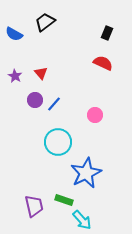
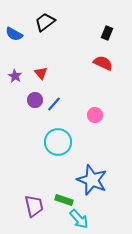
blue star: moved 6 px right, 7 px down; rotated 24 degrees counterclockwise
cyan arrow: moved 3 px left, 1 px up
